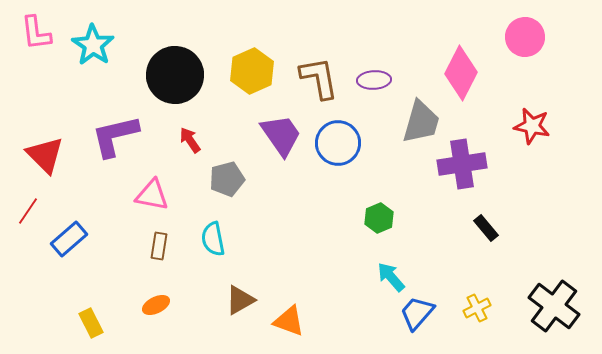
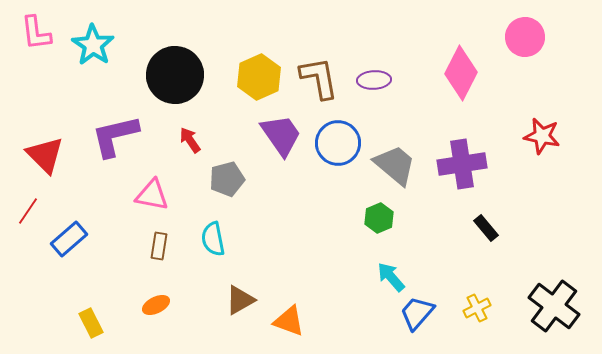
yellow hexagon: moved 7 px right, 6 px down
gray trapezoid: moved 26 px left, 43 px down; rotated 66 degrees counterclockwise
red star: moved 10 px right, 10 px down
